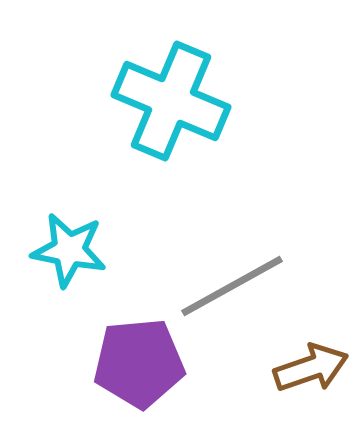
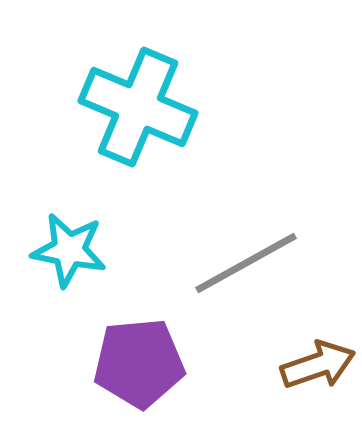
cyan cross: moved 33 px left, 6 px down
gray line: moved 14 px right, 23 px up
brown arrow: moved 7 px right, 3 px up
